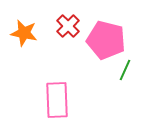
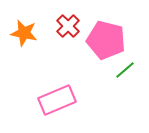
green line: rotated 25 degrees clockwise
pink rectangle: rotated 69 degrees clockwise
